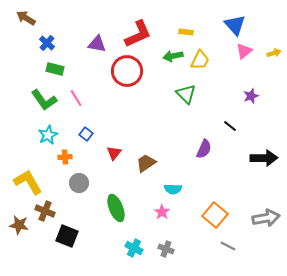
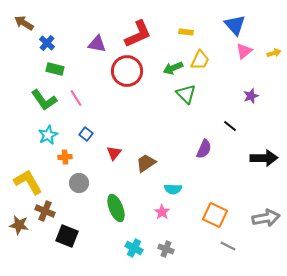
brown arrow: moved 2 px left, 5 px down
green arrow: moved 12 px down; rotated 12 degrees counterclockwise
orange square: rotated 15 degrees counterclockwise
